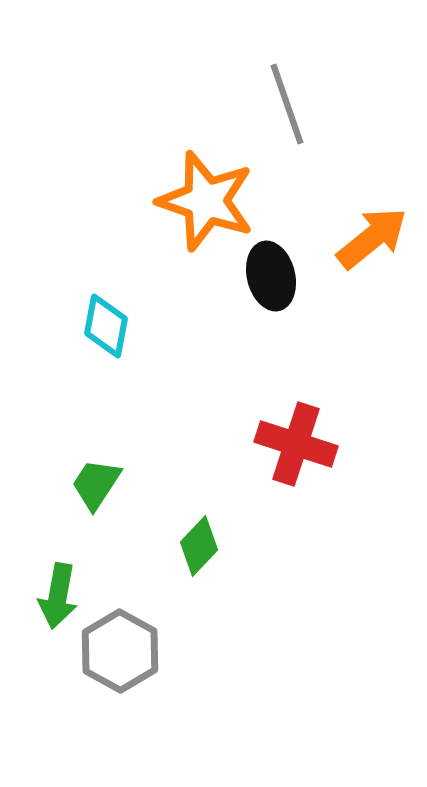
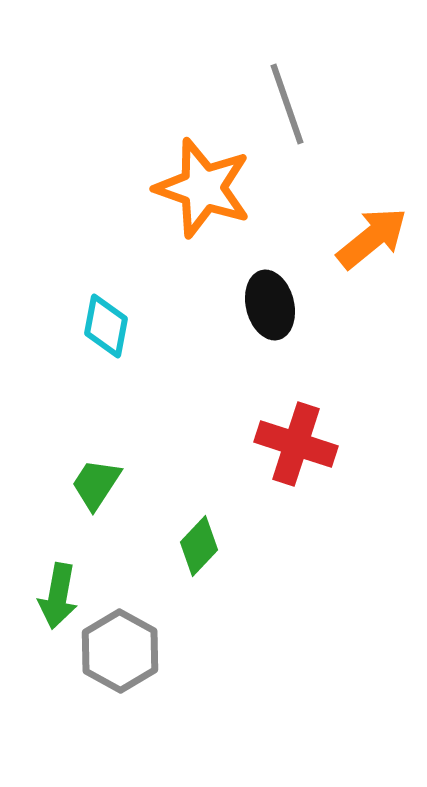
orange star: moved 3 px left, 13 px up
black ellipse: moved 1 px left, 29 px down
